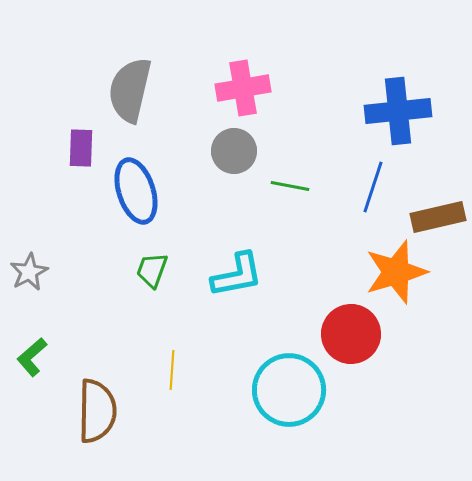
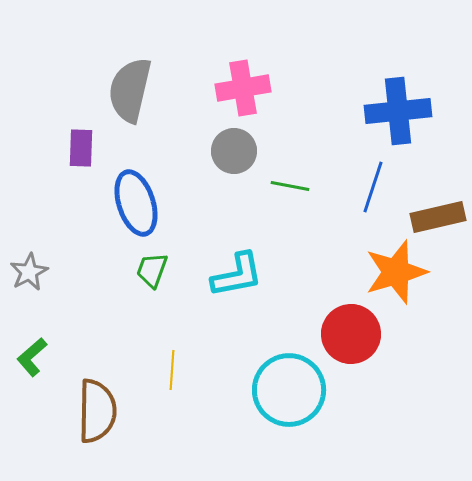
blue ellipse: moved 12 px down
